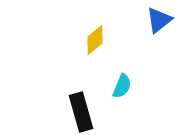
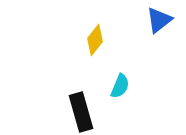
yellow diamond: rotated 12 degrees counterclockwise
cyan semicircle: moved 2 px left
